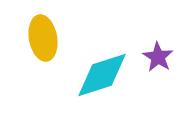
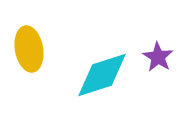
yellow ellipse: moved 14 px left, 11 px down
